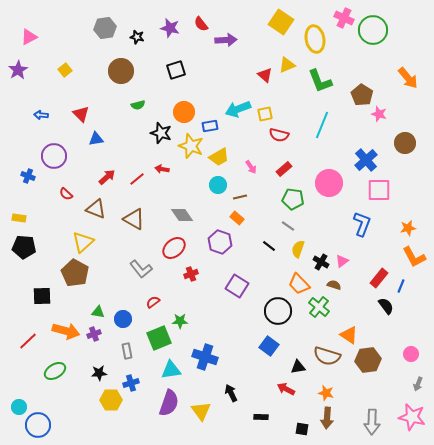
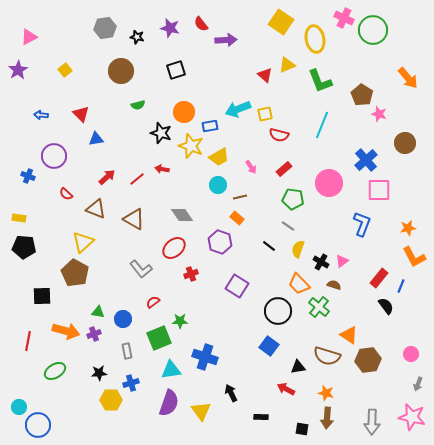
red line at (28, 341): rotated 36 degrees counterclockwise
